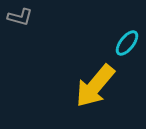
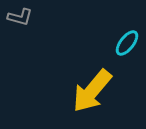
yellow arrow: moved 3 px left, 5 px down
